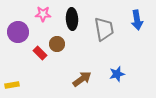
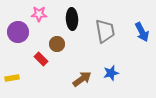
pink star: moved 4 px left
blue arrow: moved 5 px right, 12 px down; rotated 18 degrees counterclockwise
gray trapezoid: moved 1 px right, 2 px down
red rectangle: moved 1 px right, 6 px down
blue star: moved 6 px left, 1 px up
yellow rectangle: moved 7 px up
